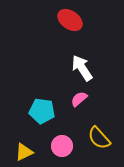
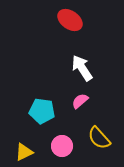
pink semicircle: moved 1 px right, 2 px down
